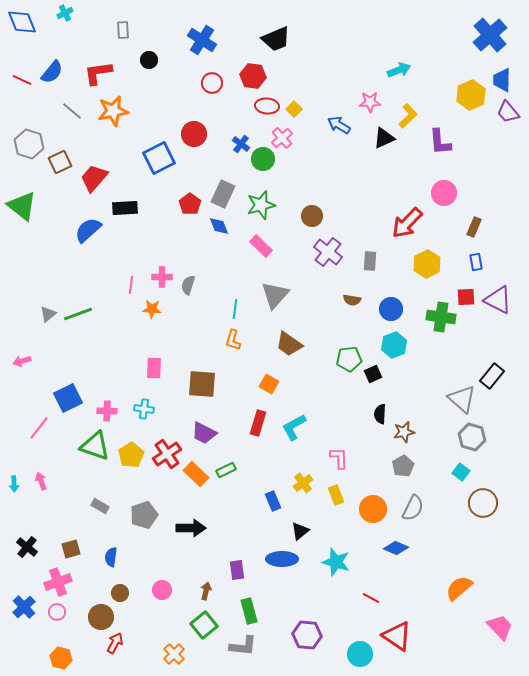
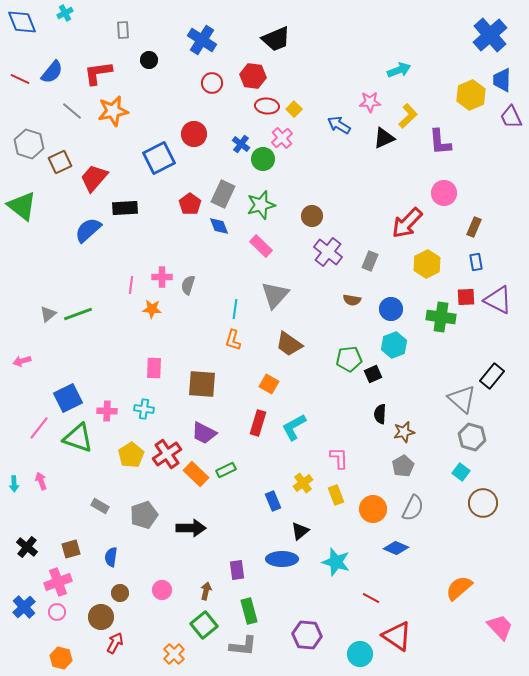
red line at (22, 80): moved 2 px left, 1 px up
purple trapezoid at (508, 112): moved 3 px right, 5 px down; rotated 15 degrees clockwise
gray rectangle at (370, 261): rotated 18 degrees clockwise
green triangle at (95, 446): moved 17 px left, 8 px up
